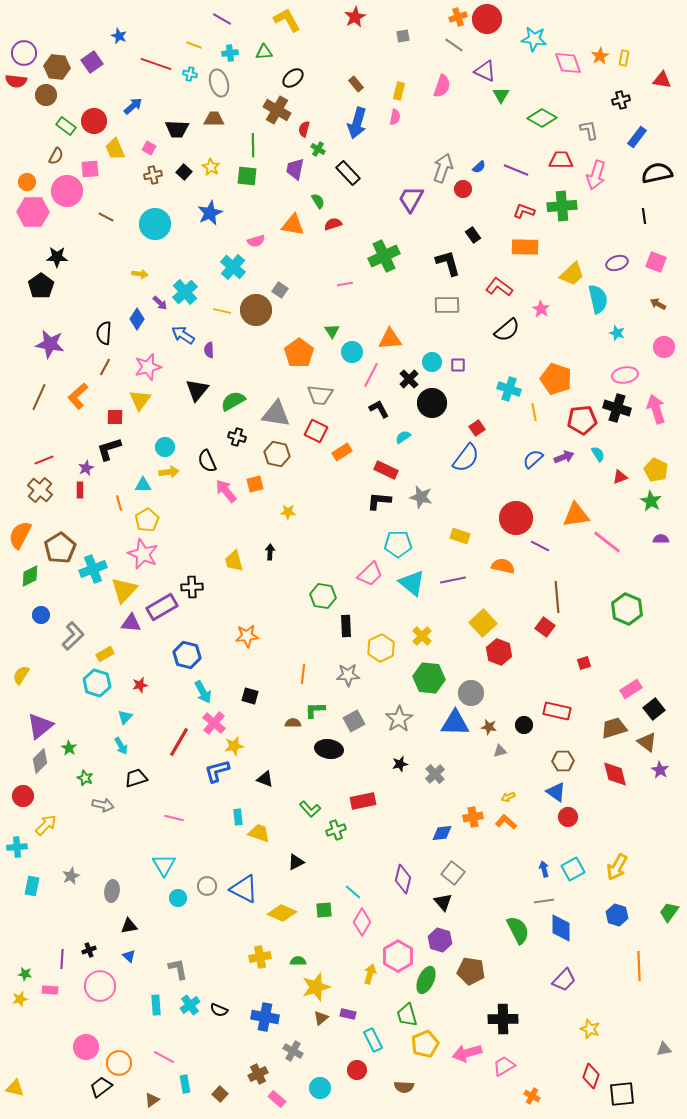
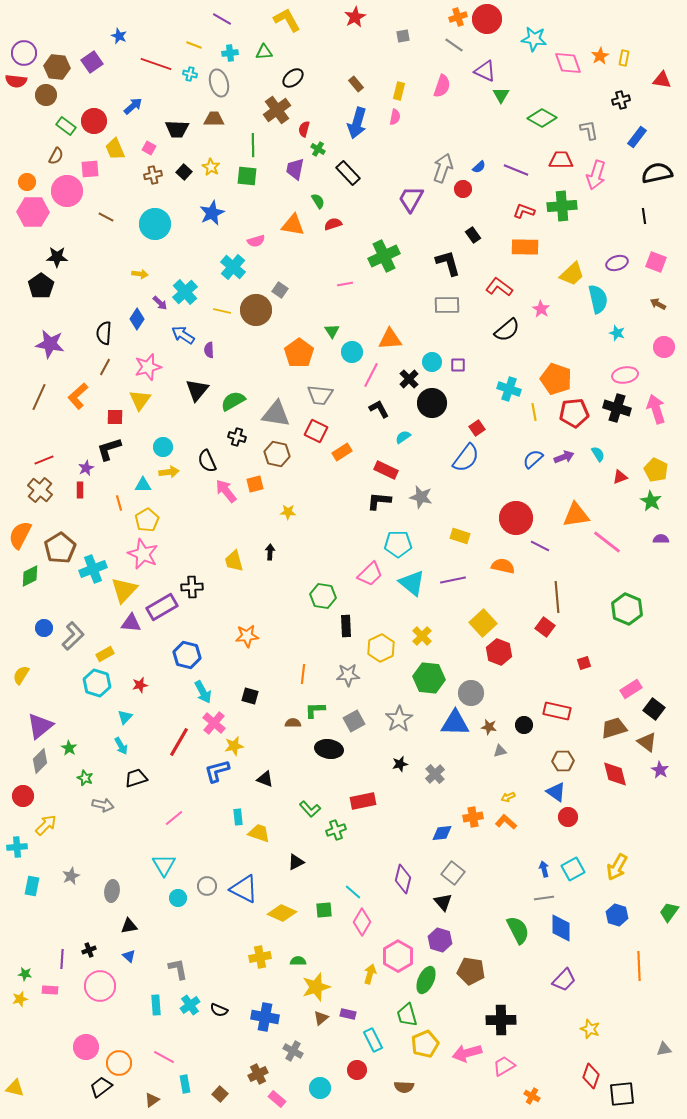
brown cross at (277, 110): rotated 24 degrees clockwise
blue star at (210, 213): moved 2 px right
red pentagon at (582, 420): moved 8 px left, 7 px up
cyan circle at (165, 447): moved 2 px left
blue circle at (41, 615): moved 3 px right, 13 px down
black square at (654, 709): rotated 15 degrees counterclockwise
pink line at (174, 818): rotated 54 degrees counterclockwise
gray line at (544, 901): moved 3 px up
black cross at (503, 1019): moved 2 px left, 1 px down
